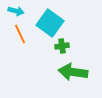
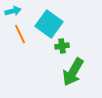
cyan arrow: moved 3 px left; rotated 28 degrees counterclockwise
cyan square: moved 1 px left, 1 px down
green arrow: rotated 68 degrees counterclockwise
